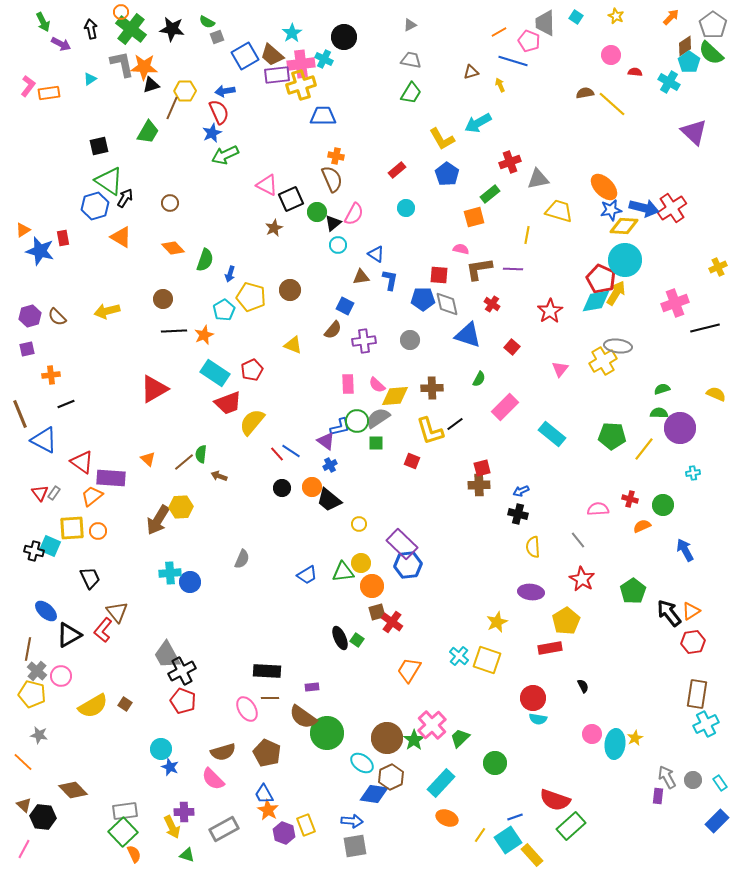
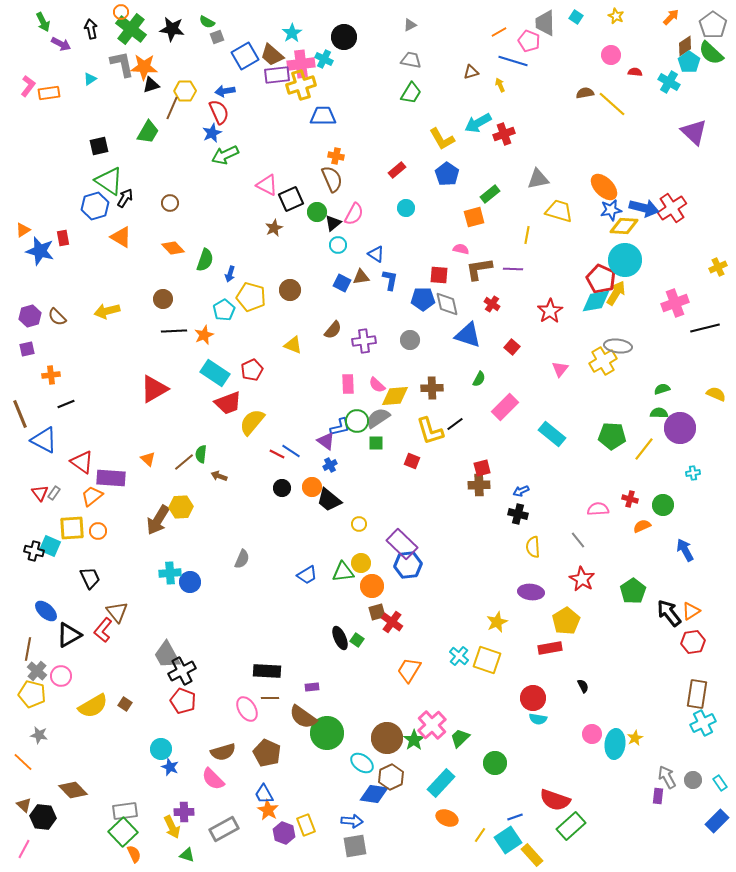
red cross at (510, 162): moved 6 px left, 28 px up
blue square at (345, 306): moved 3 px left, 23 px up
red line at (277, 454): rotated 21 degrees counterclockwise
cyan cross at (706, 724): moved 3 px left, 1 px up
